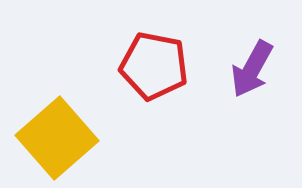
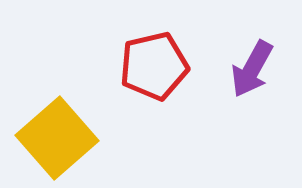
red pentagon: rotated 24 degrees counterclockwise
